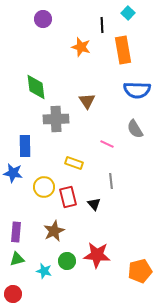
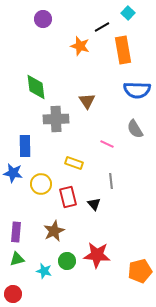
black line: moved 2 px down; rotated 63 degrees clockwise
orange star: moved 1 px left, 1 px up
yellow circle: moved 3 px left, 3 px up
